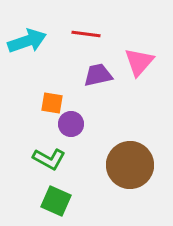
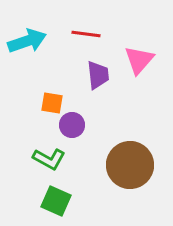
pink triangle: moved 2 px up
purple trapezoid: rotated 96 degrees clockwise
purple circle: moved 1 px right, 1 px down
